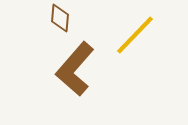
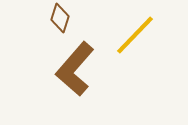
brown diamond: rotated 12 degrees clockwise
